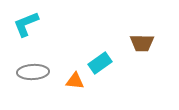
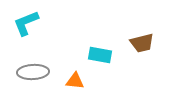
cyan L-shape: moved 1 px up
brown trapezoid: rotated 15 degrees counterclockwise
cyan rectangle: moved 8 px up; rotated 45 degrees clockwise
